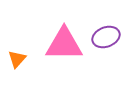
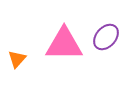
purple ellipse: rotated 28 degrees counterclockwise
